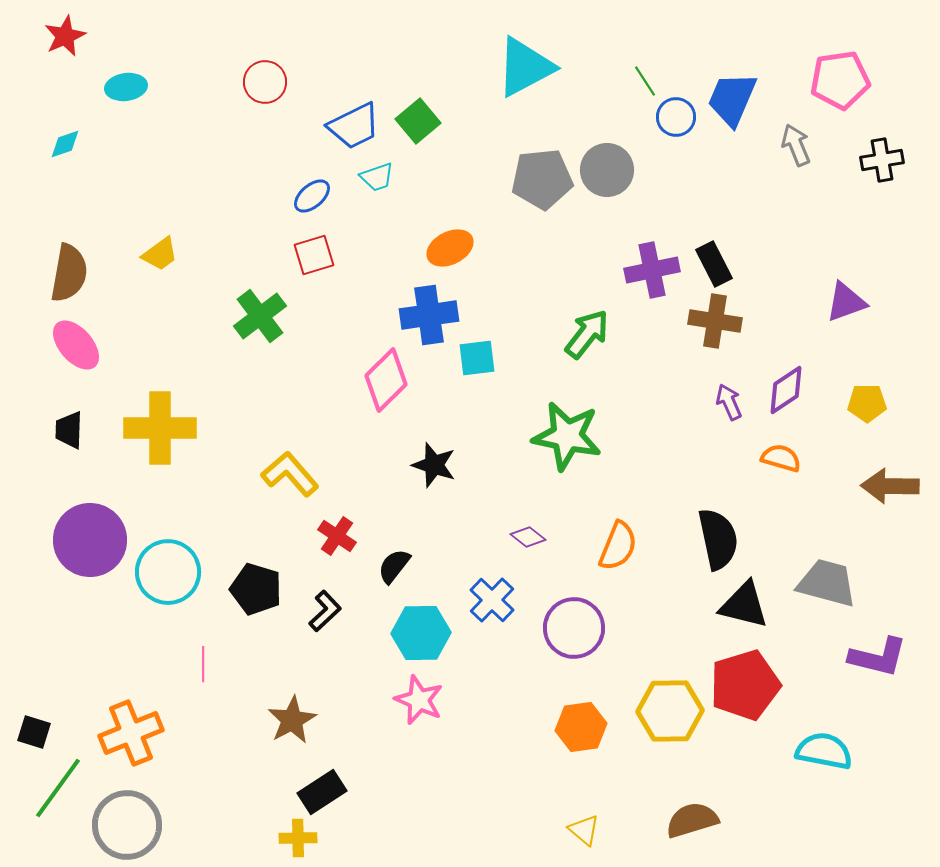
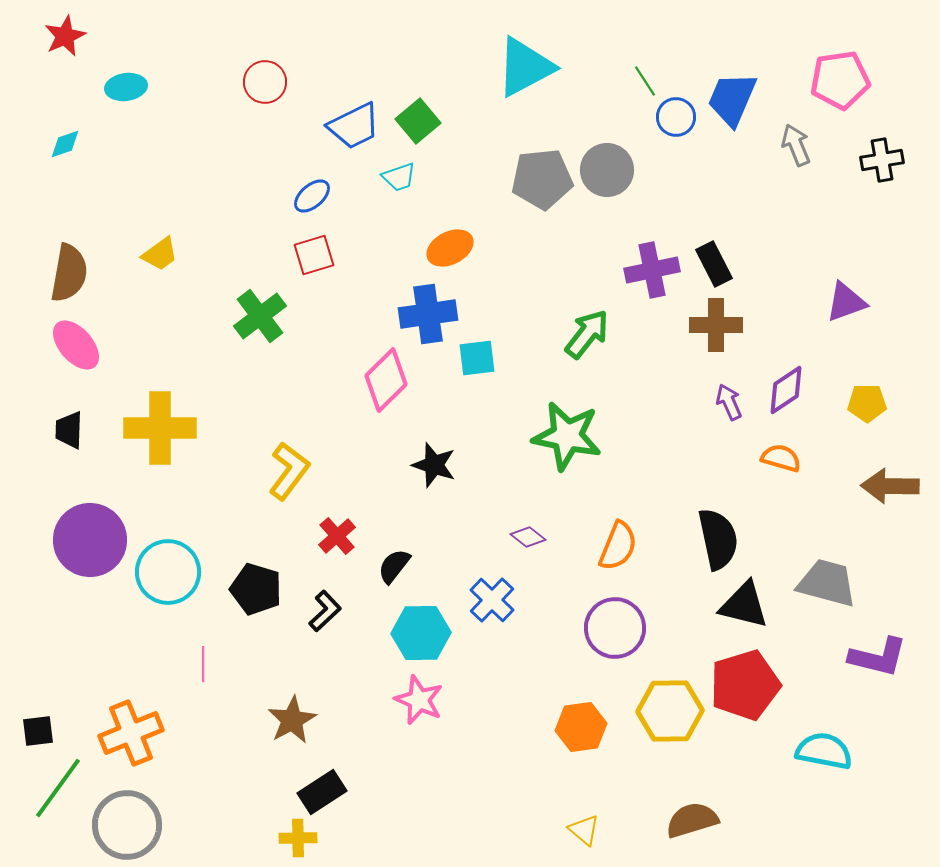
cyan trapezoid at (377, 177): moved 22 px right
blue cross at (429, 315): moved 1 px left, 1 px up
brown cross at (715, 321): moved 1 px right, 4 px down; rotated 9 degrees counterclockwise
yellow L-shape at (290, 474): moved 1 px left, 3 px up; rotated 78 degrees clockwise
red cross at (337, 536): rotated 15 degrees clockwise
purple circle at (574, 628): moved 41 px right
black square at (34, 732): moved 4 px right, 1 px up; rotated 24 degrees counterclockwise
